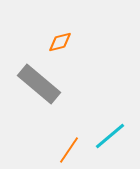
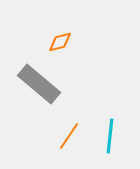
cyan line: rotated 44 degrees counterclockwise
orange line: moved 14 px up
